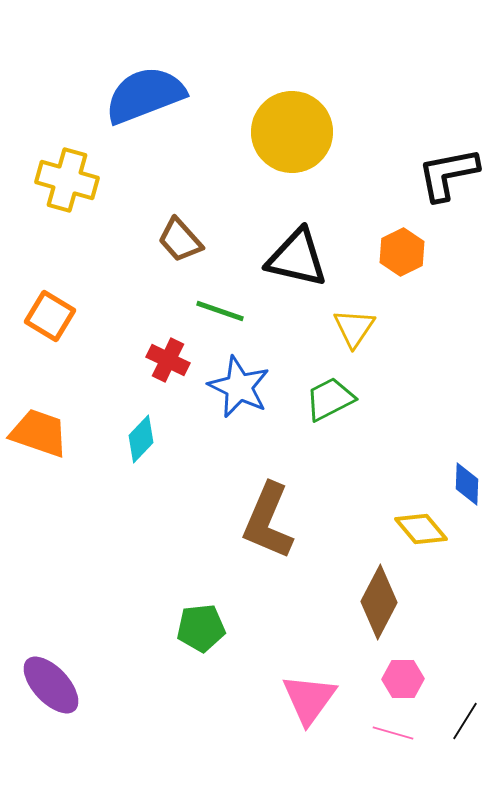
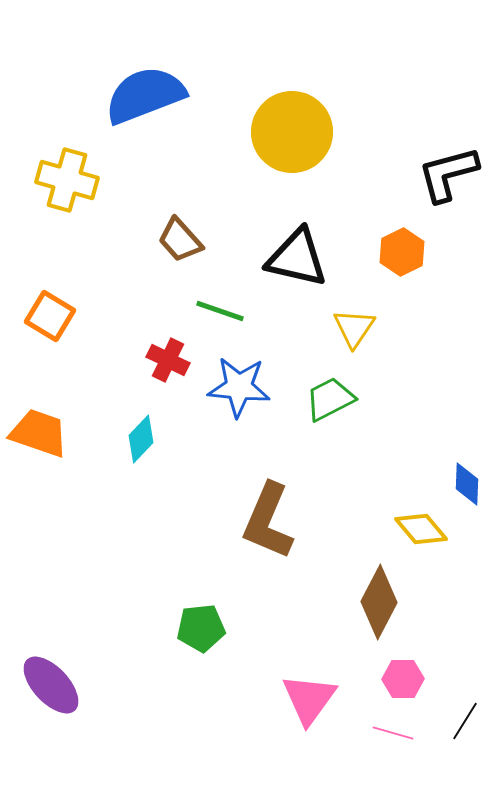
black L-shape: rotated 4 degrees counterclockwise
blue star: rotated 20 degrees counterclockwise
